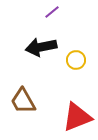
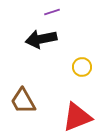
purple line: rotated 21 degrees clockwise
black arrow: moved 8 px up
yellow circle: moved 6 px right, 7 px down
